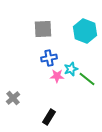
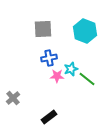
black rectangle: rotated 21 degrees clockwise
